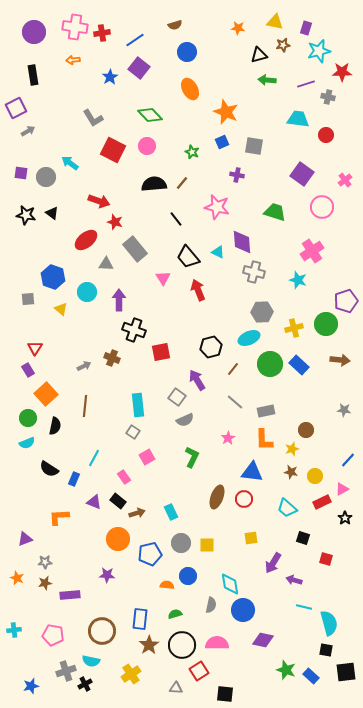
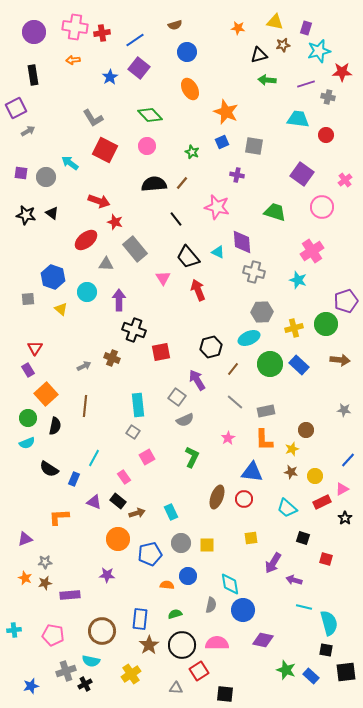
red square at (113, 150): moved 8 px left
orange star at (17, 578): moved 8 px right
